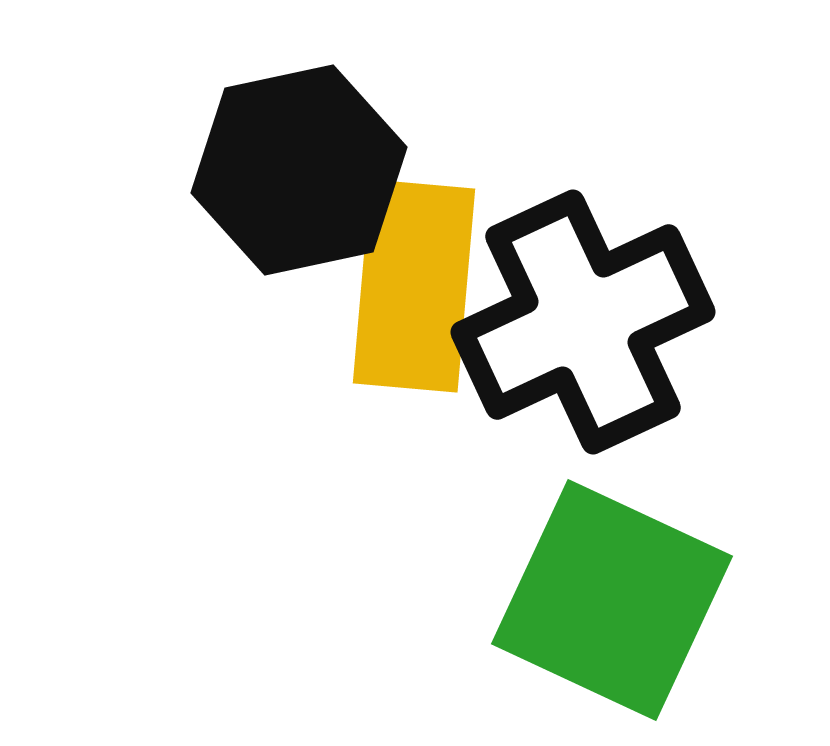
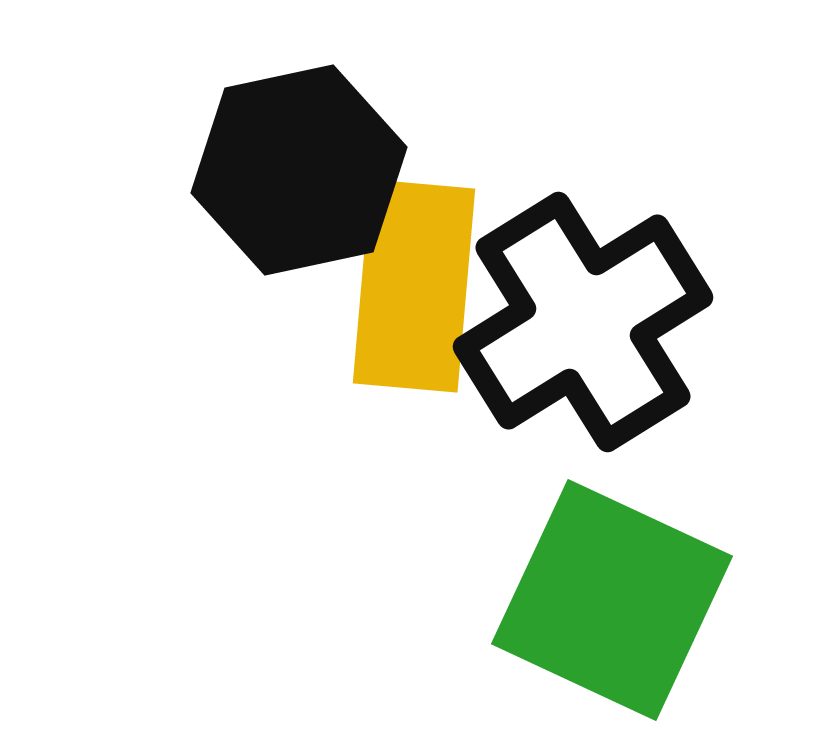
black cross: rotated 7 degrees counterclockwise
